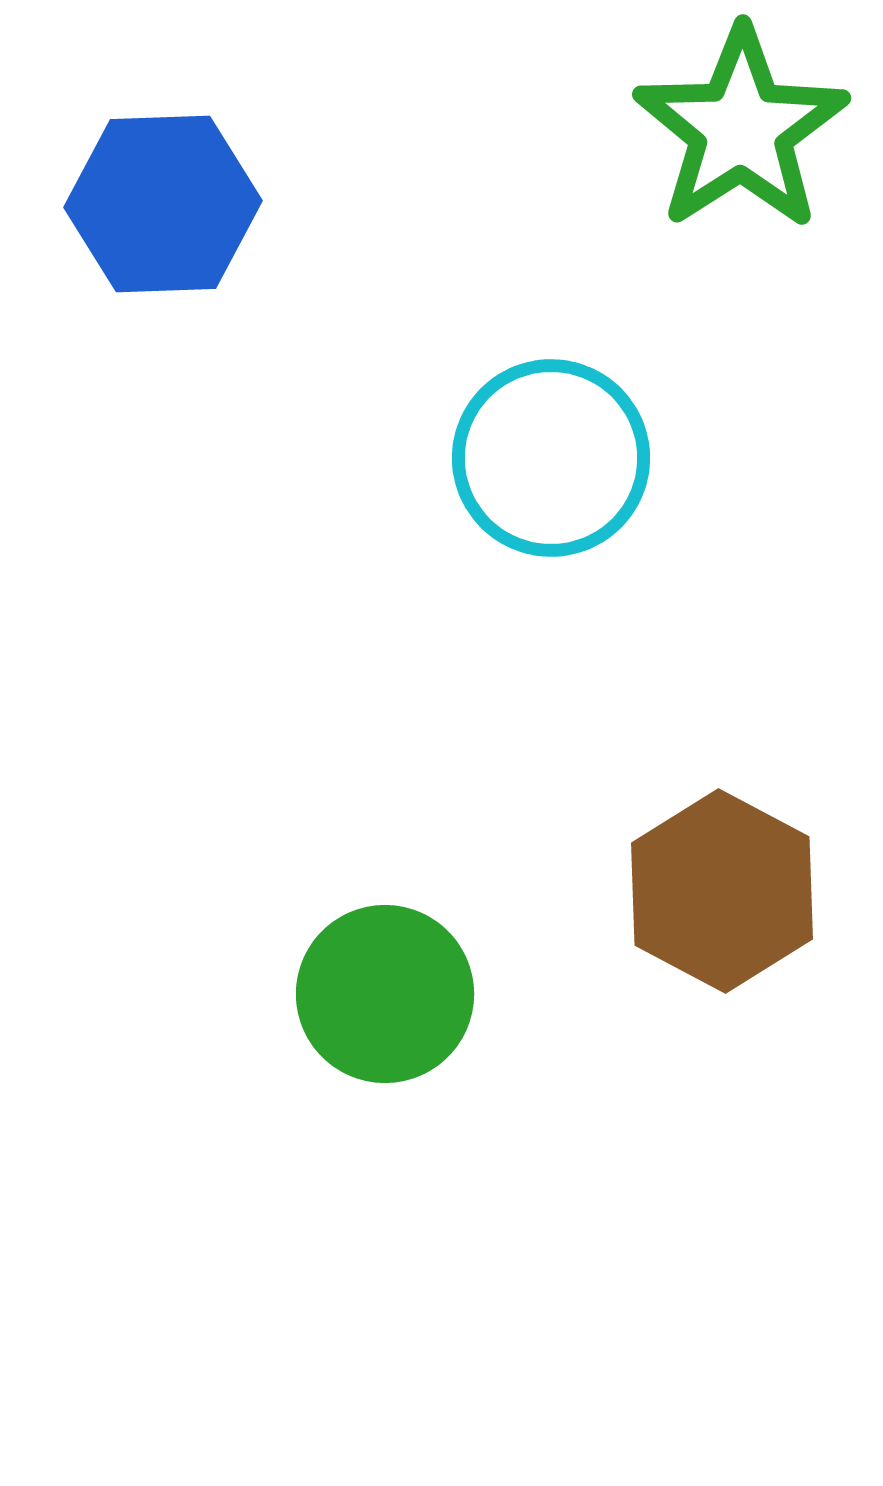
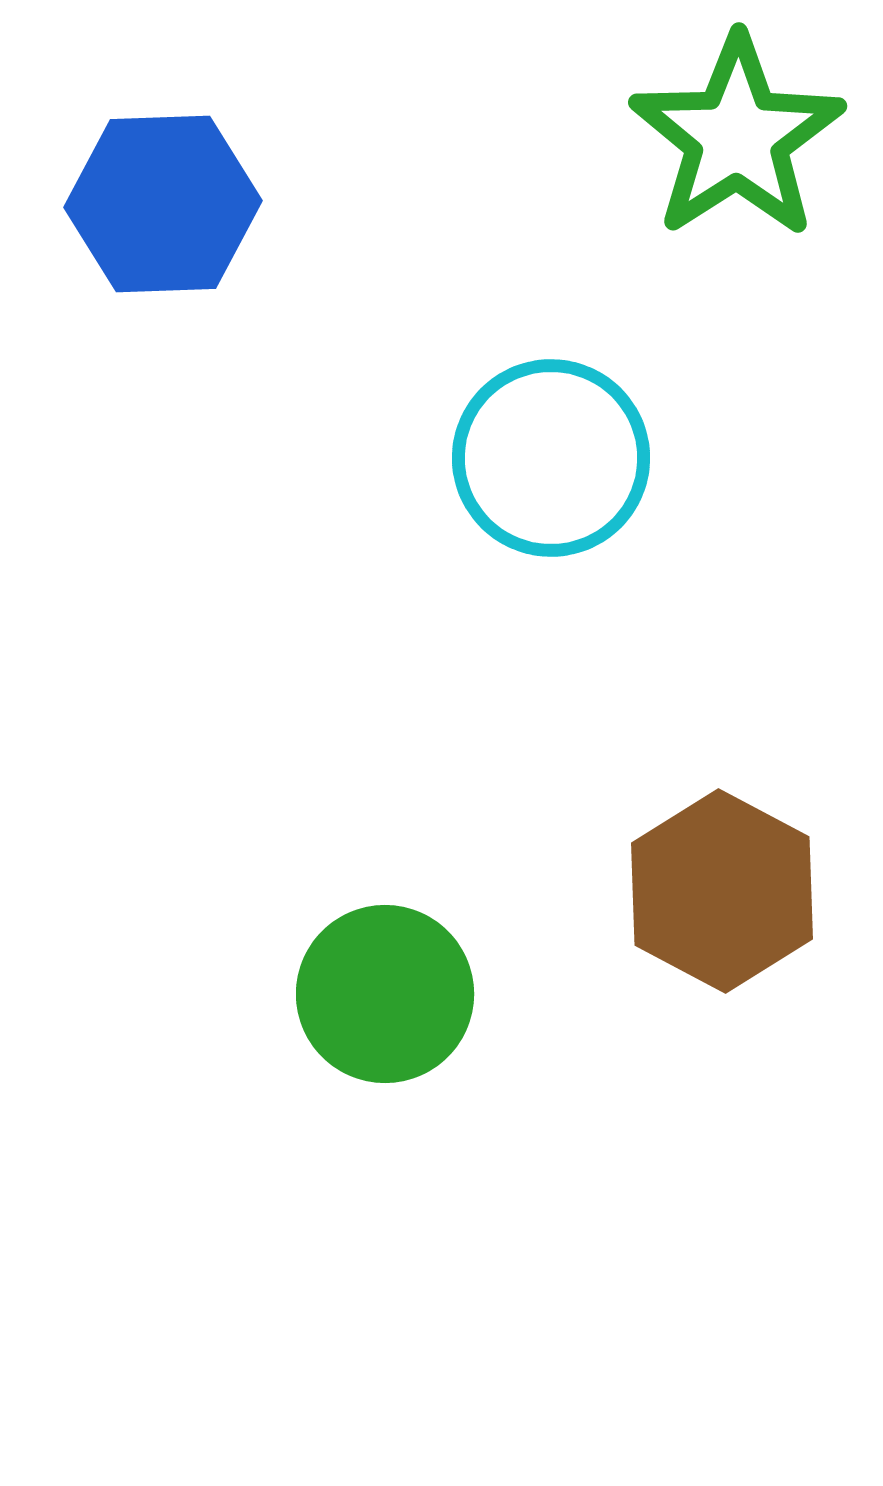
green star: moved 4 px left, 8 px down
